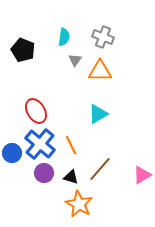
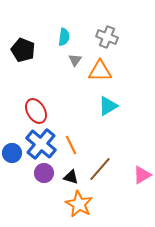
gray cross: moved 4 px right
cyan triangle: moved 10 px right, 8 px up
blue cross: moved 1 px right
